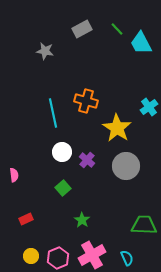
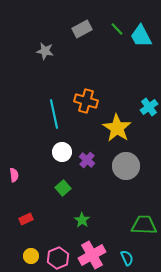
cyan trapezoid: moved 7 px up
cyan line: moved 1 px right, 1 px down
